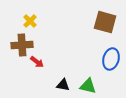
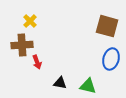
brown square: moved 2 px right, 4 px down
red arrow: rotated 32 degrees clockwise
black triangle: moved 3 px left, 2 px up
